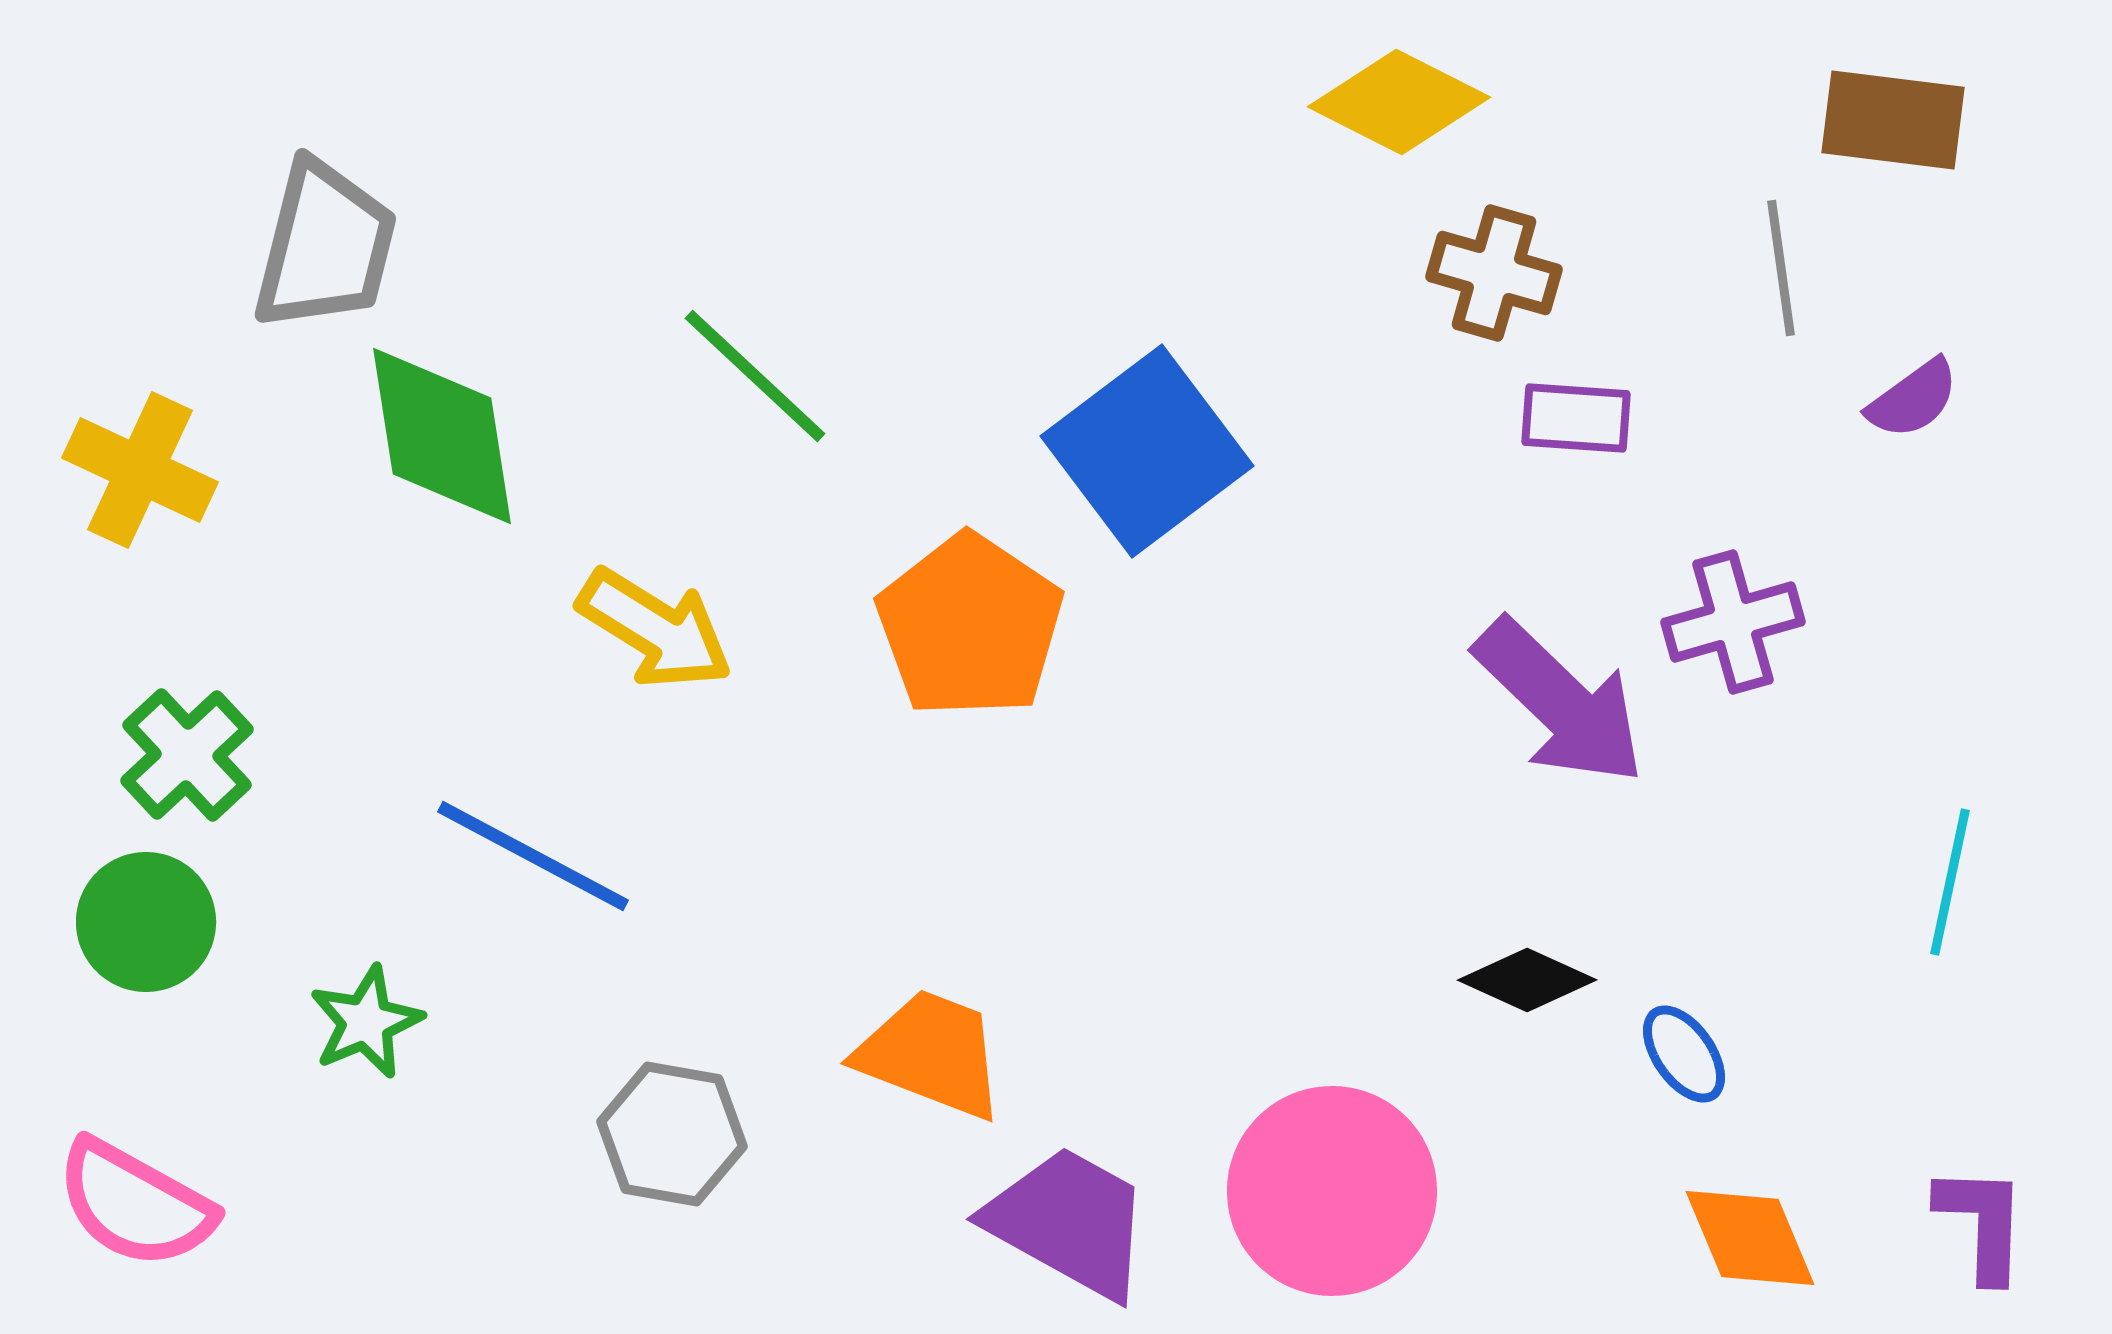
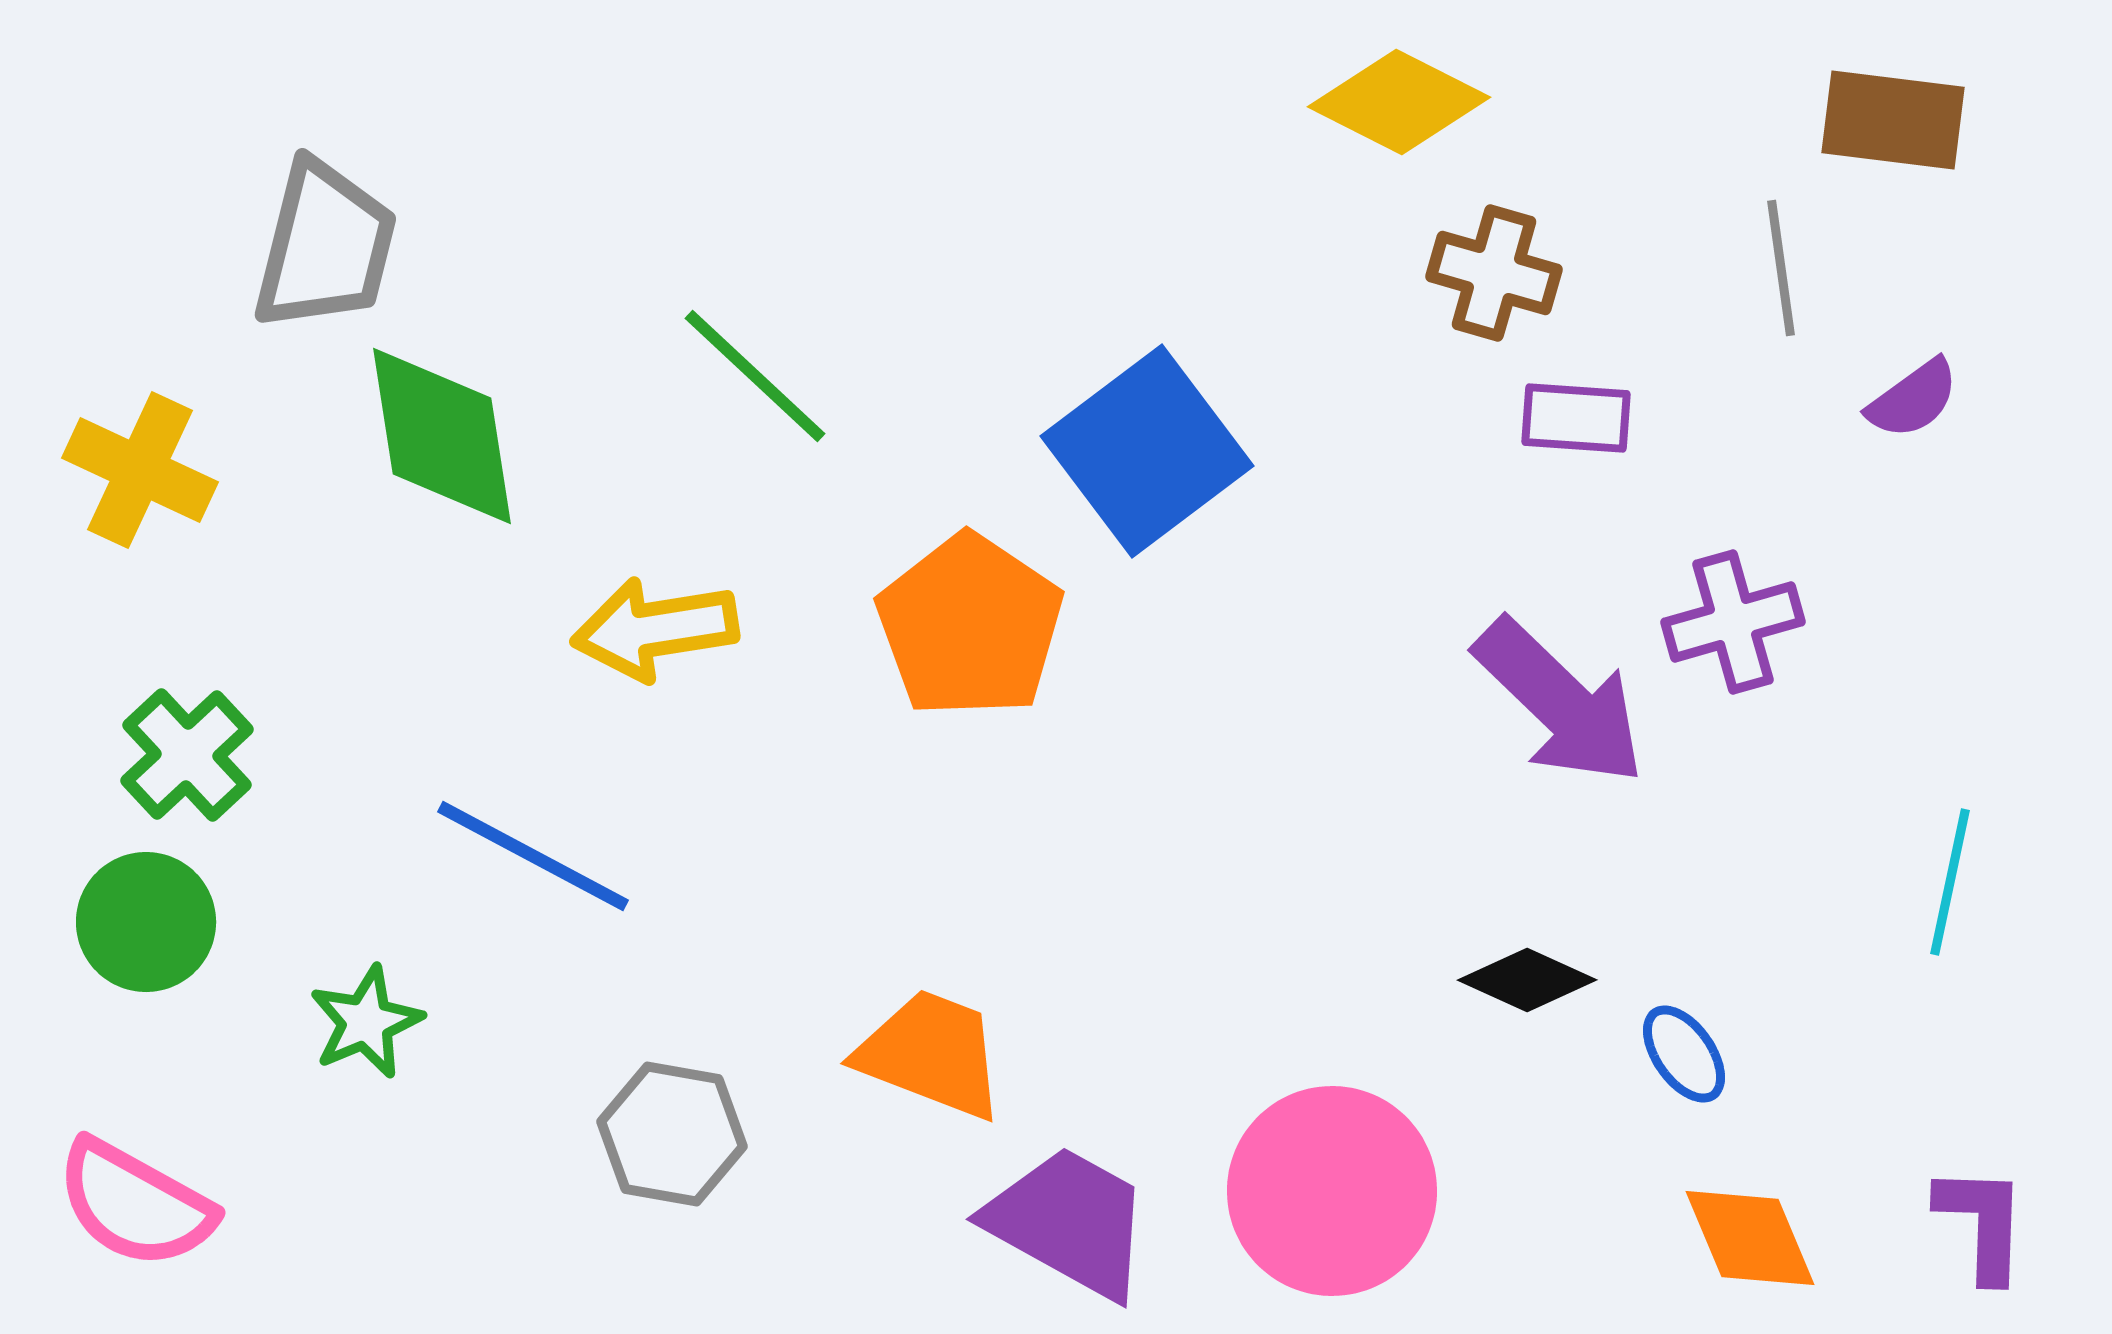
yellow arrow: rotated 139 degrees clockwise
